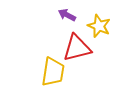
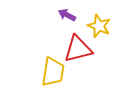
red triangle: moved 1 px right, 1 px down
